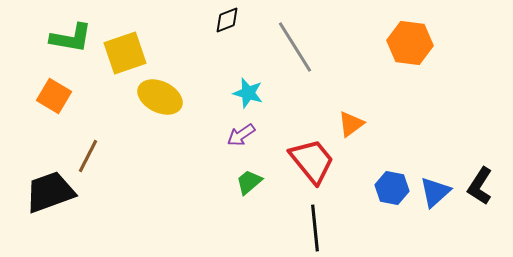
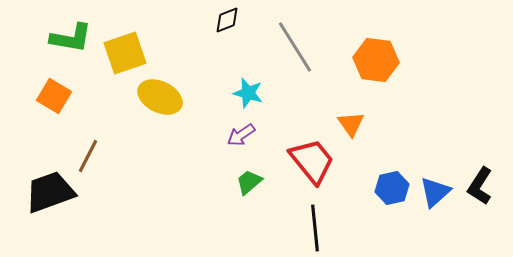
orange hexagon: moved 34 px left, 17 px down
orange triangle: rotated 28 degrees counterclockwise
blue hexagon: rotated 24 degrees counterclockwise
